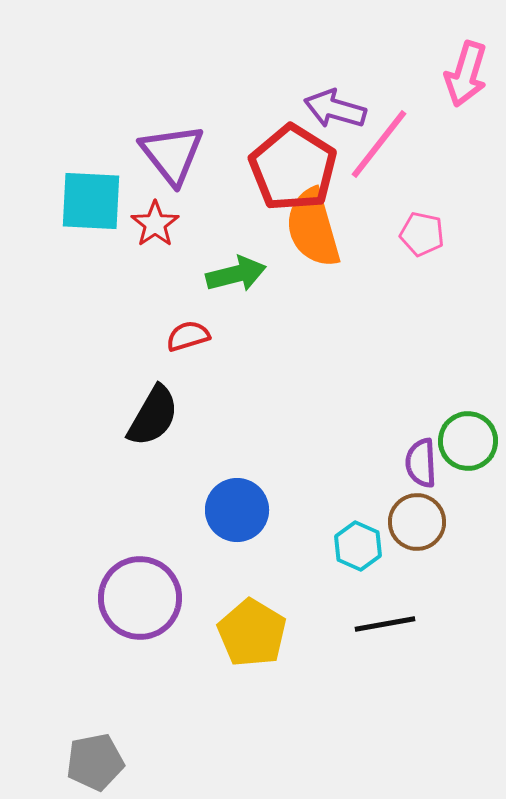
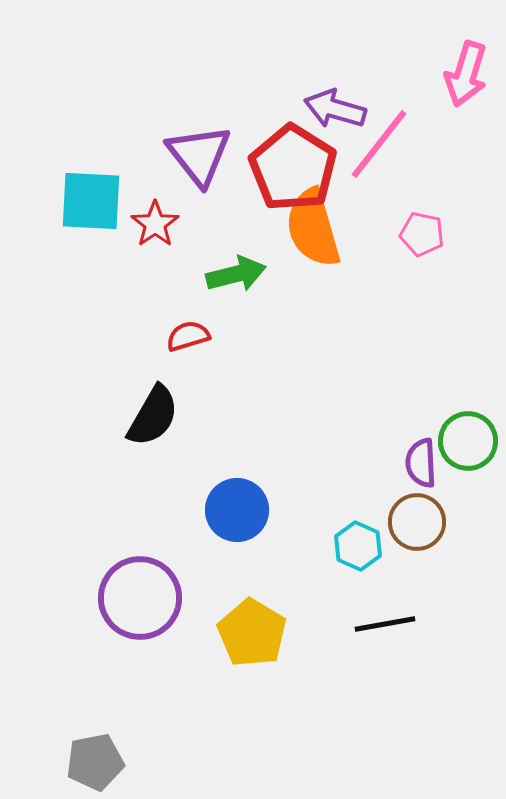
purple triangle: moved 27 px right, 1 px down
